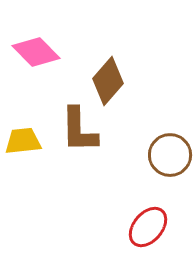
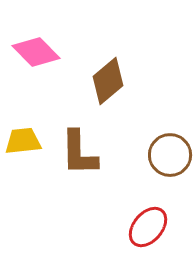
brown diamond: rotated 9 degrees clockwise
brown L-shape: moved 23 px down
